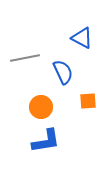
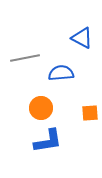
blue semicircle: moved 2 px left, 1 px down; rotated 70 degrees counterclockwise
orange square: moved 2 px right, 12 px down
orange circle: moved 1 px down
blue L-shape: moved 2 px right
